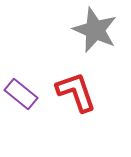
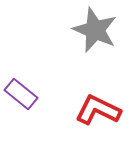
red L-shape: moved 22 px right, 18 px down; rotated 45 degrees counterclockwise
